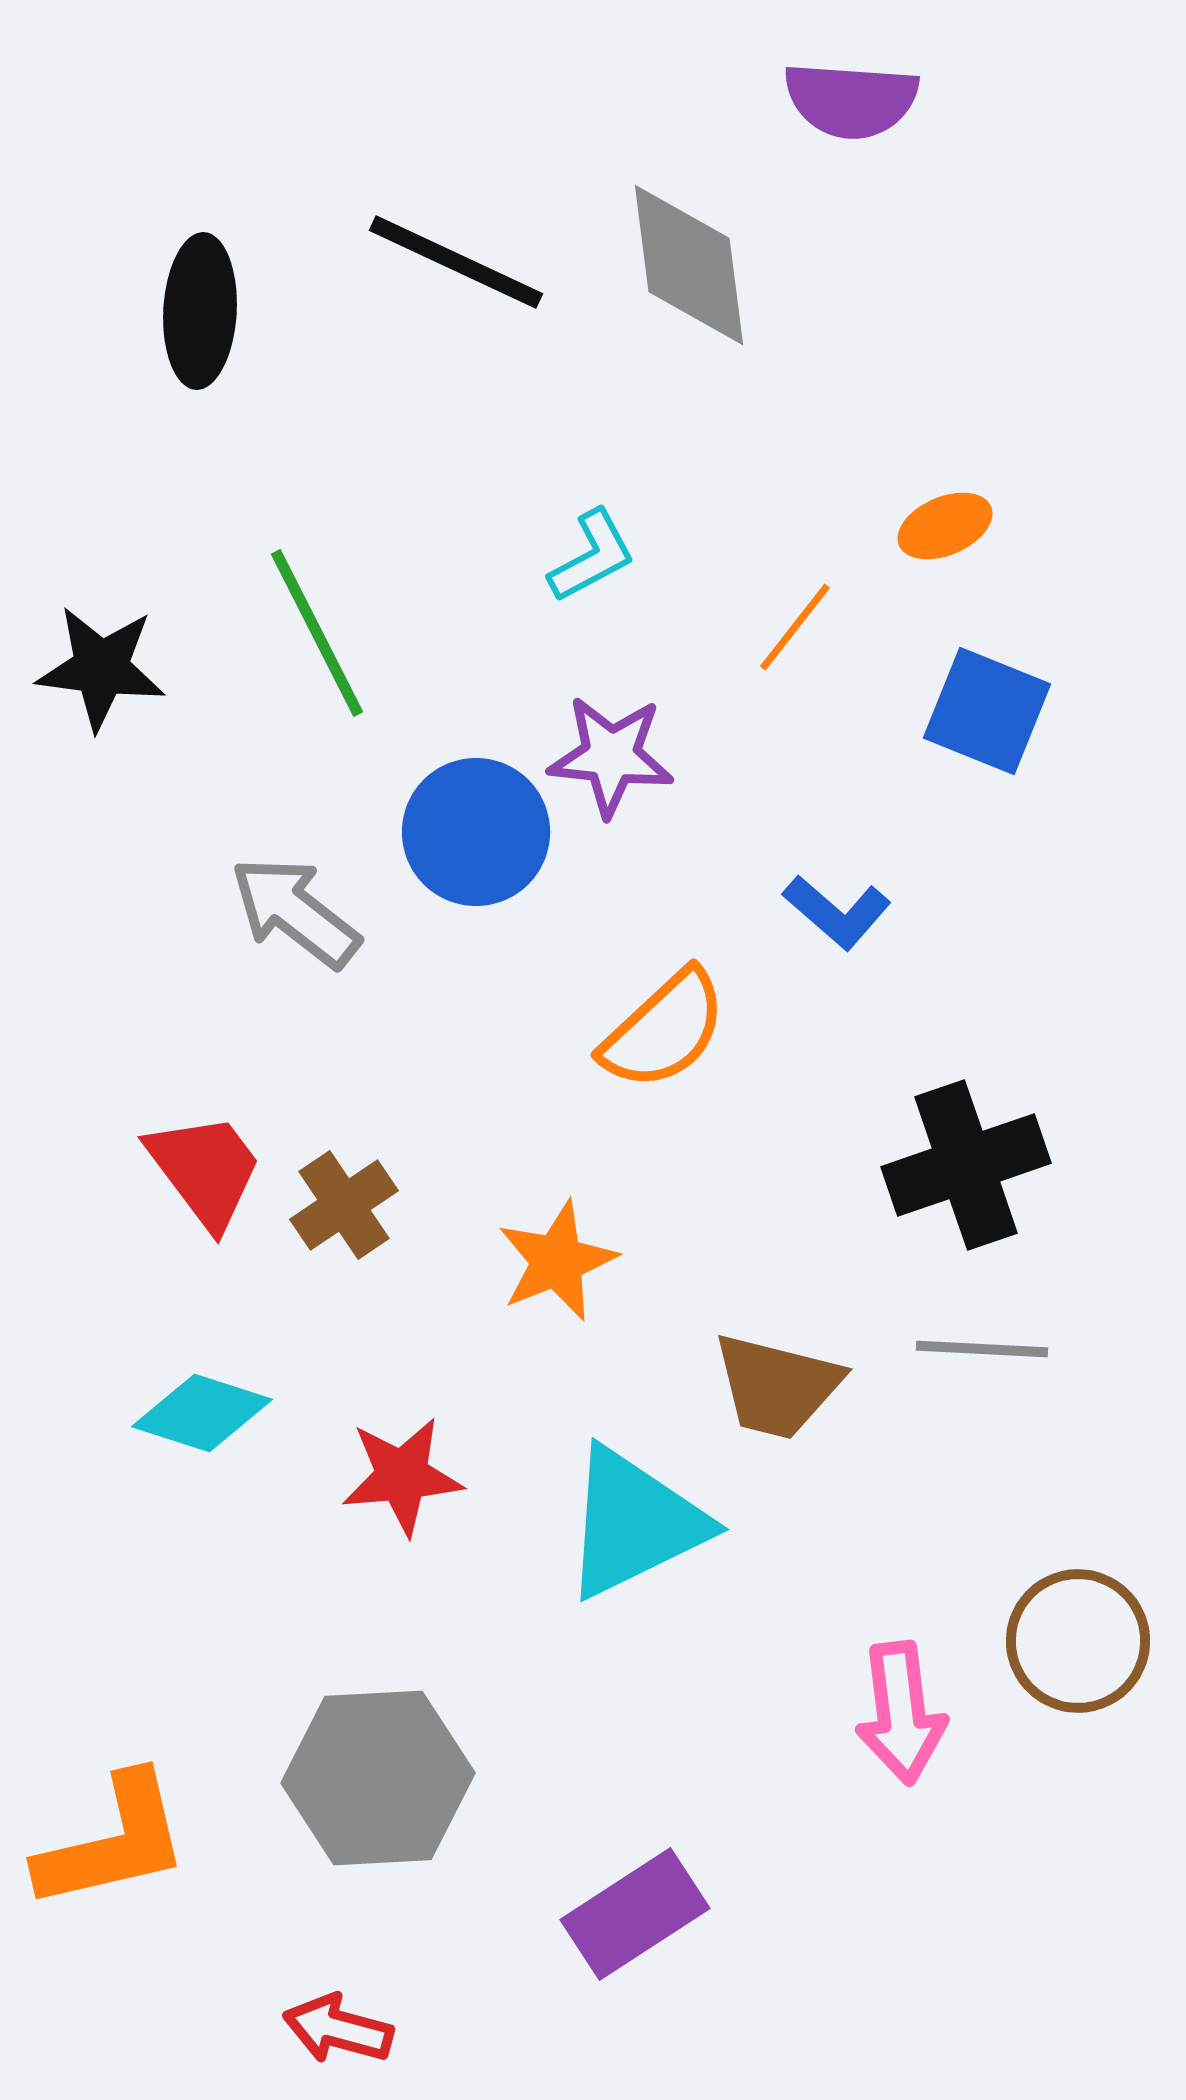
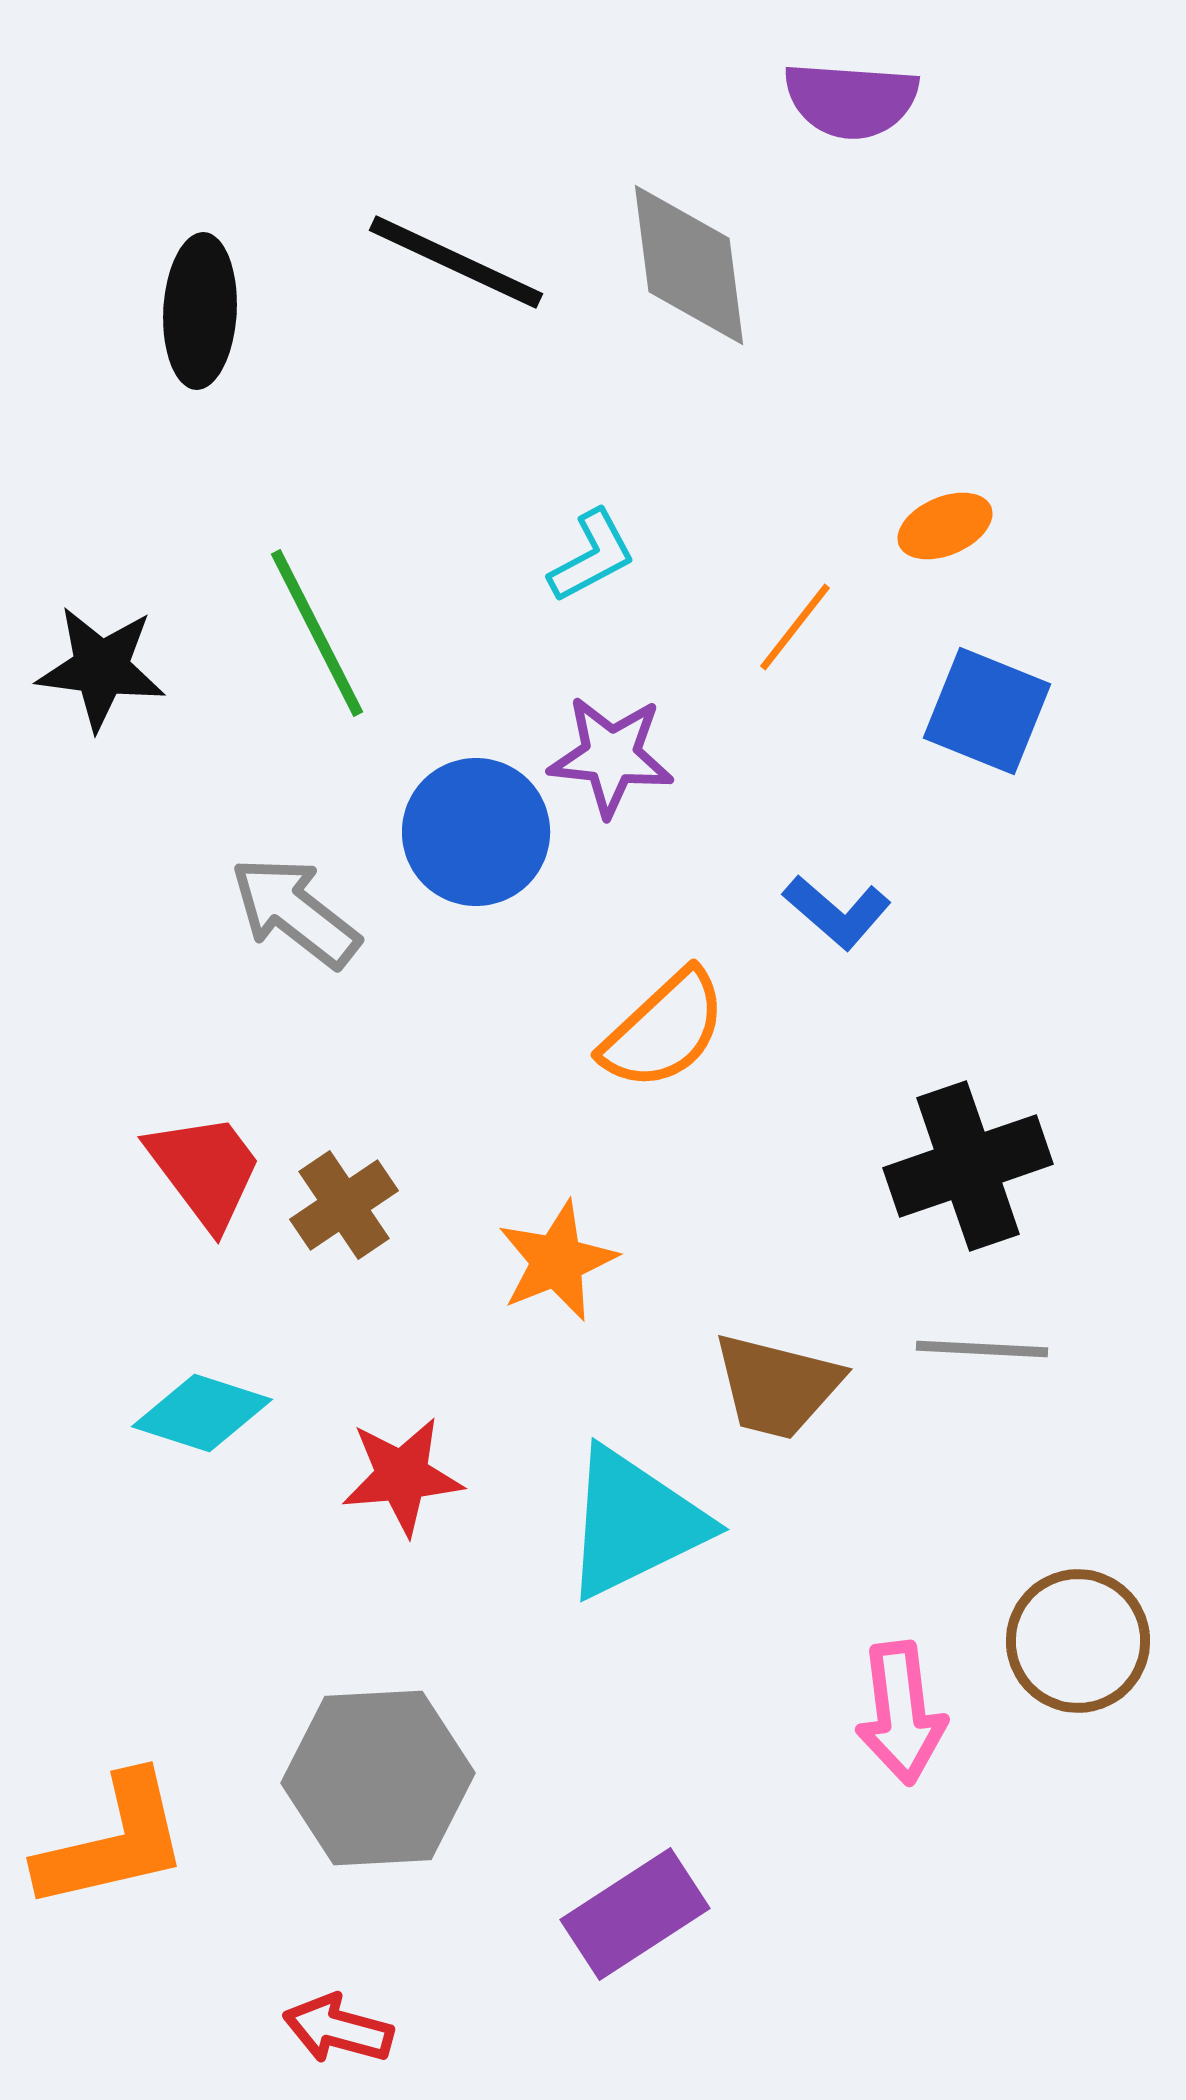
black cross: moved 2 px right, 1 px down
